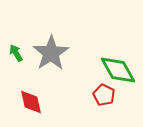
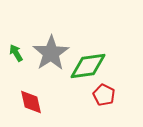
green diamond: moved 30 px left, 4 px up; rotated 69 degrees counterclockwise
